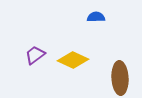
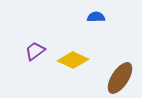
purple trapezoid: moved 4 px up
brown ellipse: rotated 36 degrees clockwise
